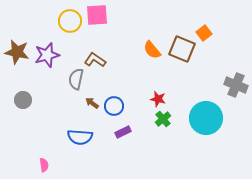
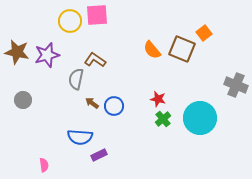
cyan circle: moved 6 px left
purple rectangle: moved 24 px left, 23 px down
